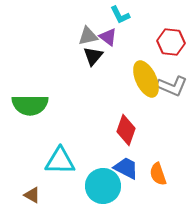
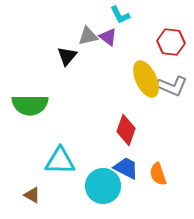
black triangle: moved 26 px left
